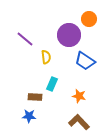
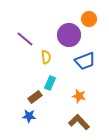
blue trapezoid: rotated 55 degrees counterclockwise
cyan rectangle: moved 2 px left, 1 px up
brown rectangle: rotated 40 degrees counterclockwise
